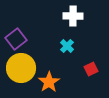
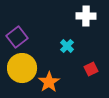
white cross: moved 13 px right
purple square: moved 1 px right, 2 px up
yellow circle: moved 1 px right
